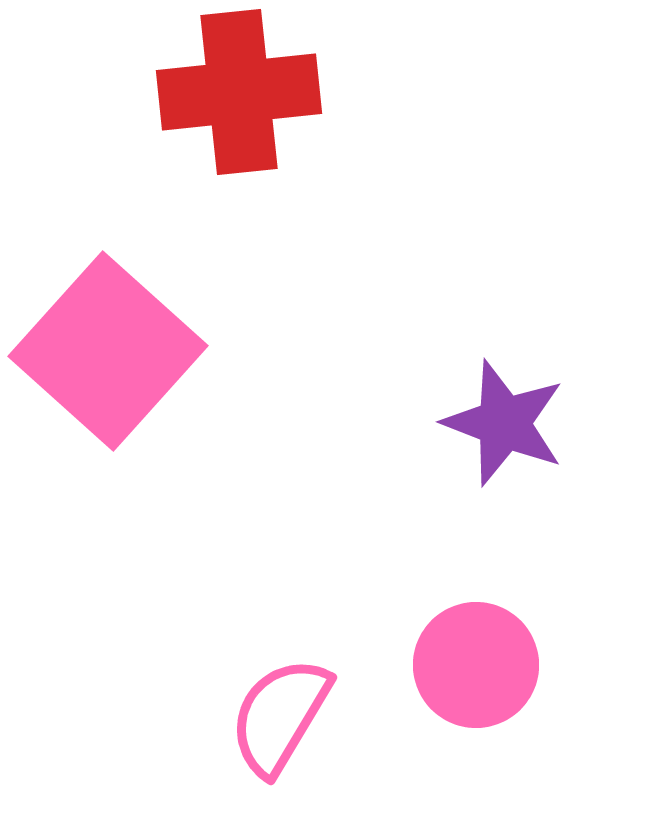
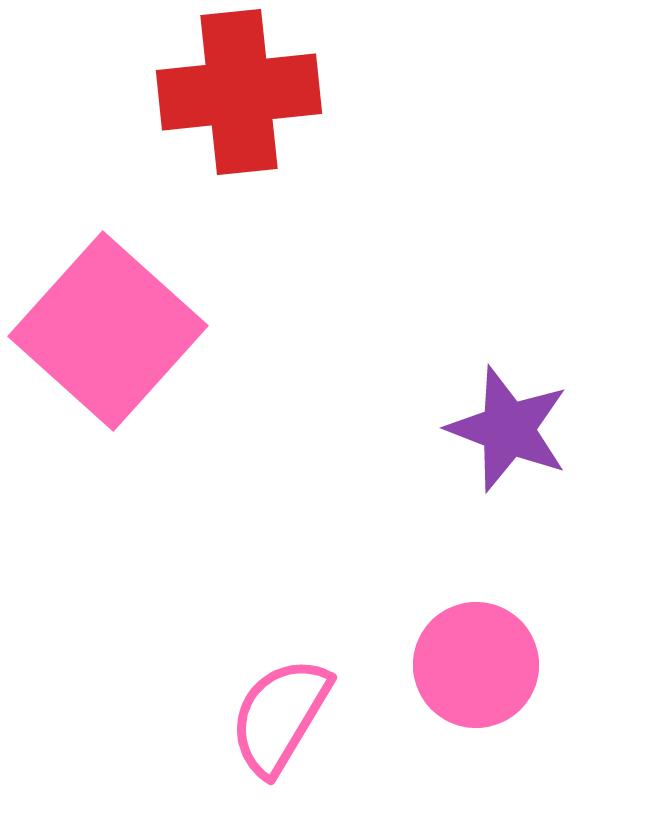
pink square: moved 20 px up
purple star: moved 4 px right, 6 px down
